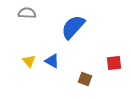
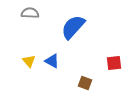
gray semicircle: moved 3 px right
brown square: moved 4 px down
